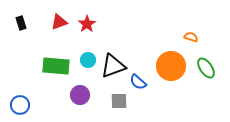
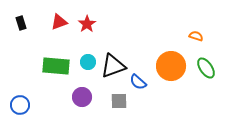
orange semicircle: moved 5 px right, 1 px up
cyan circle: moved 2 px down
purple circle: moved 2 px right, 2 px down
